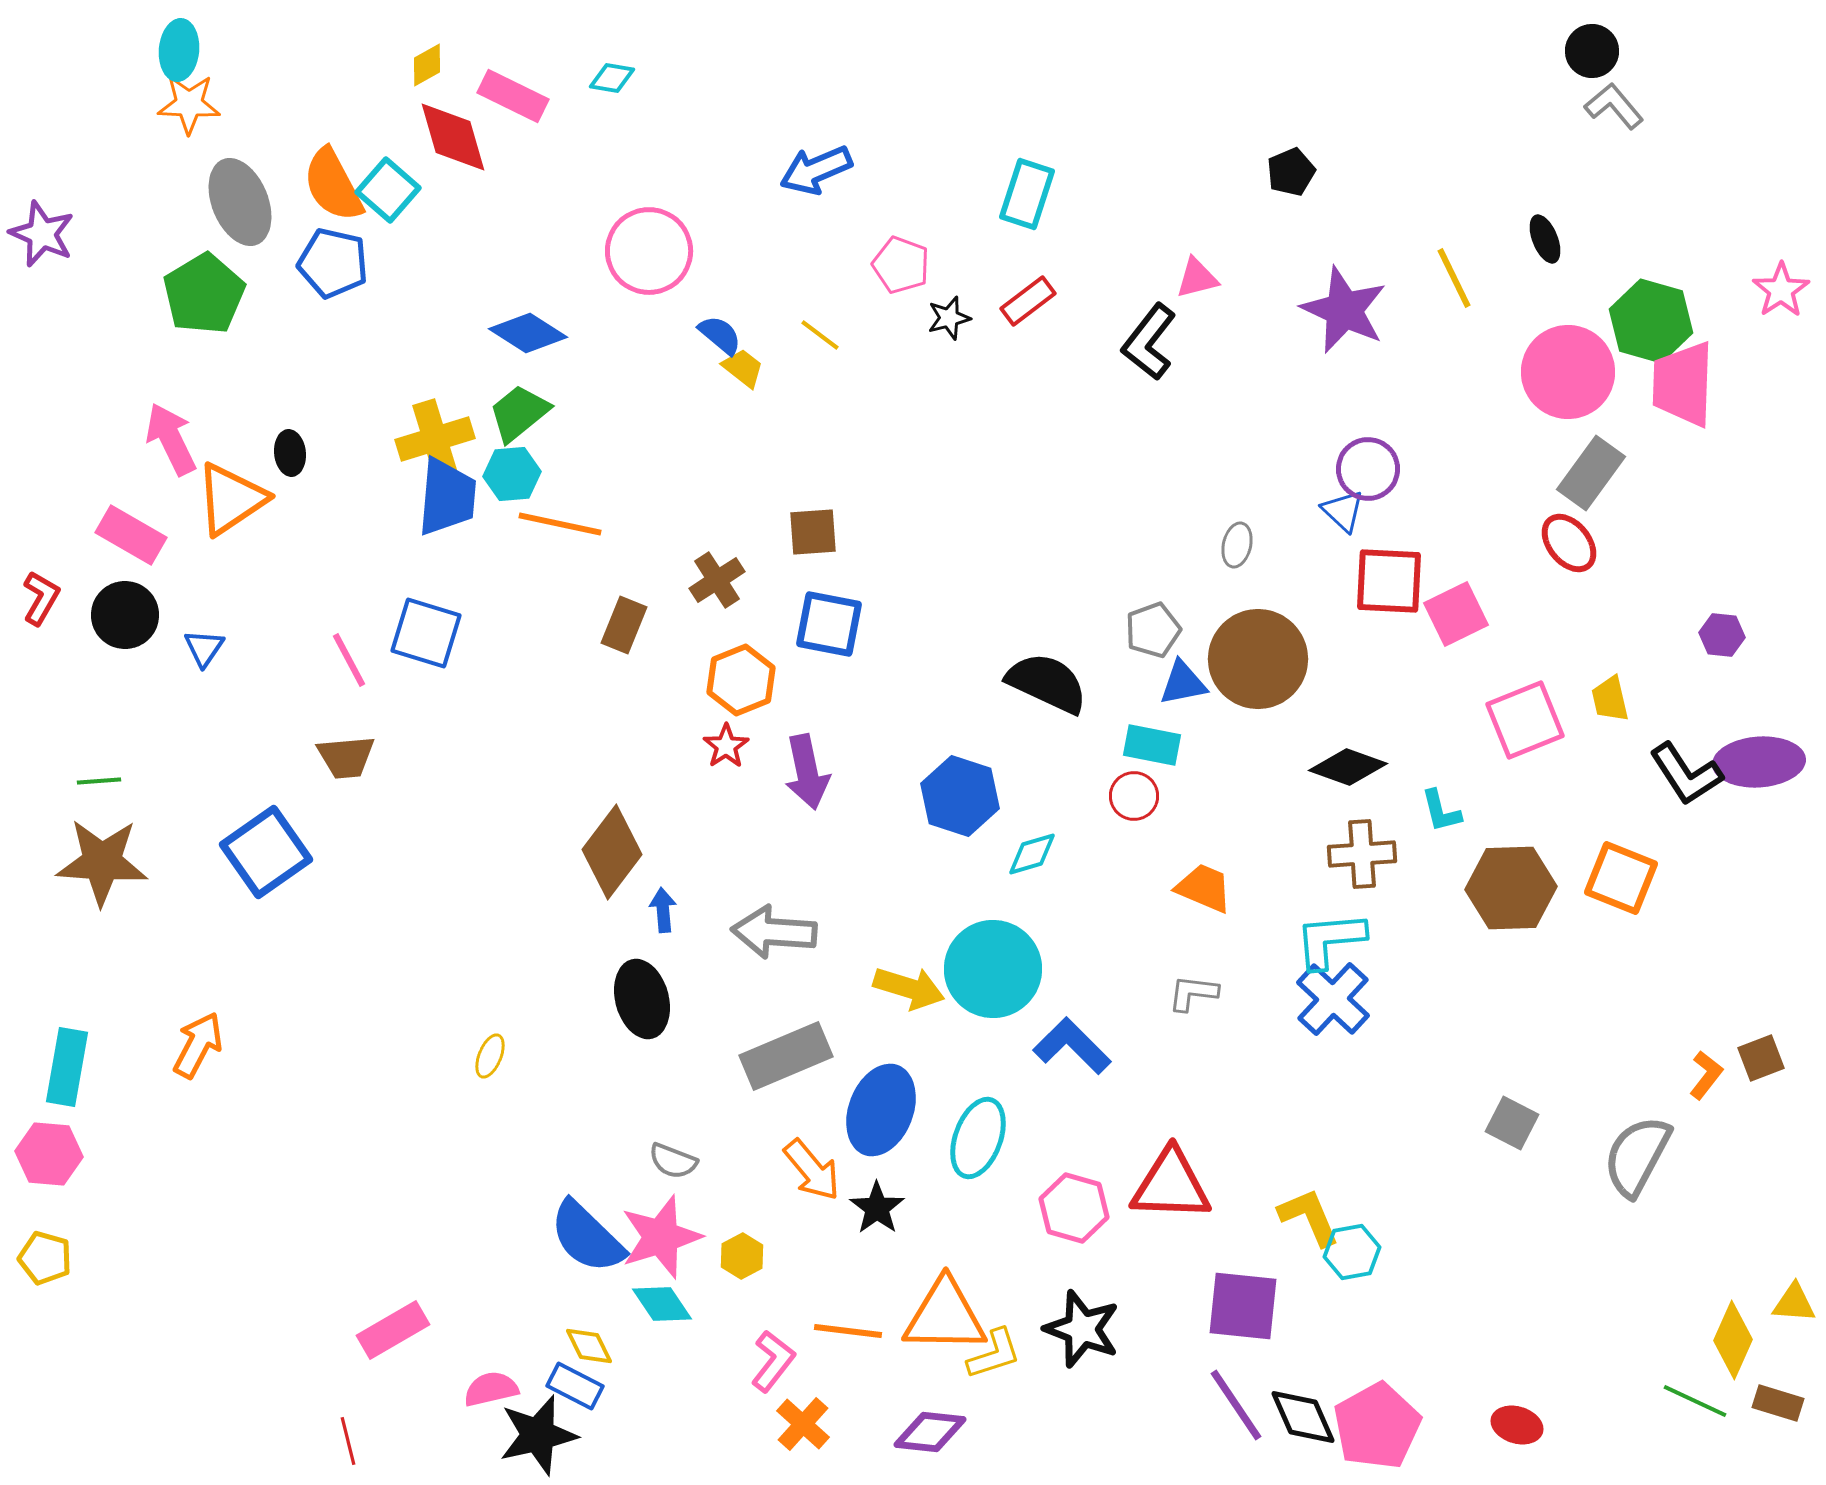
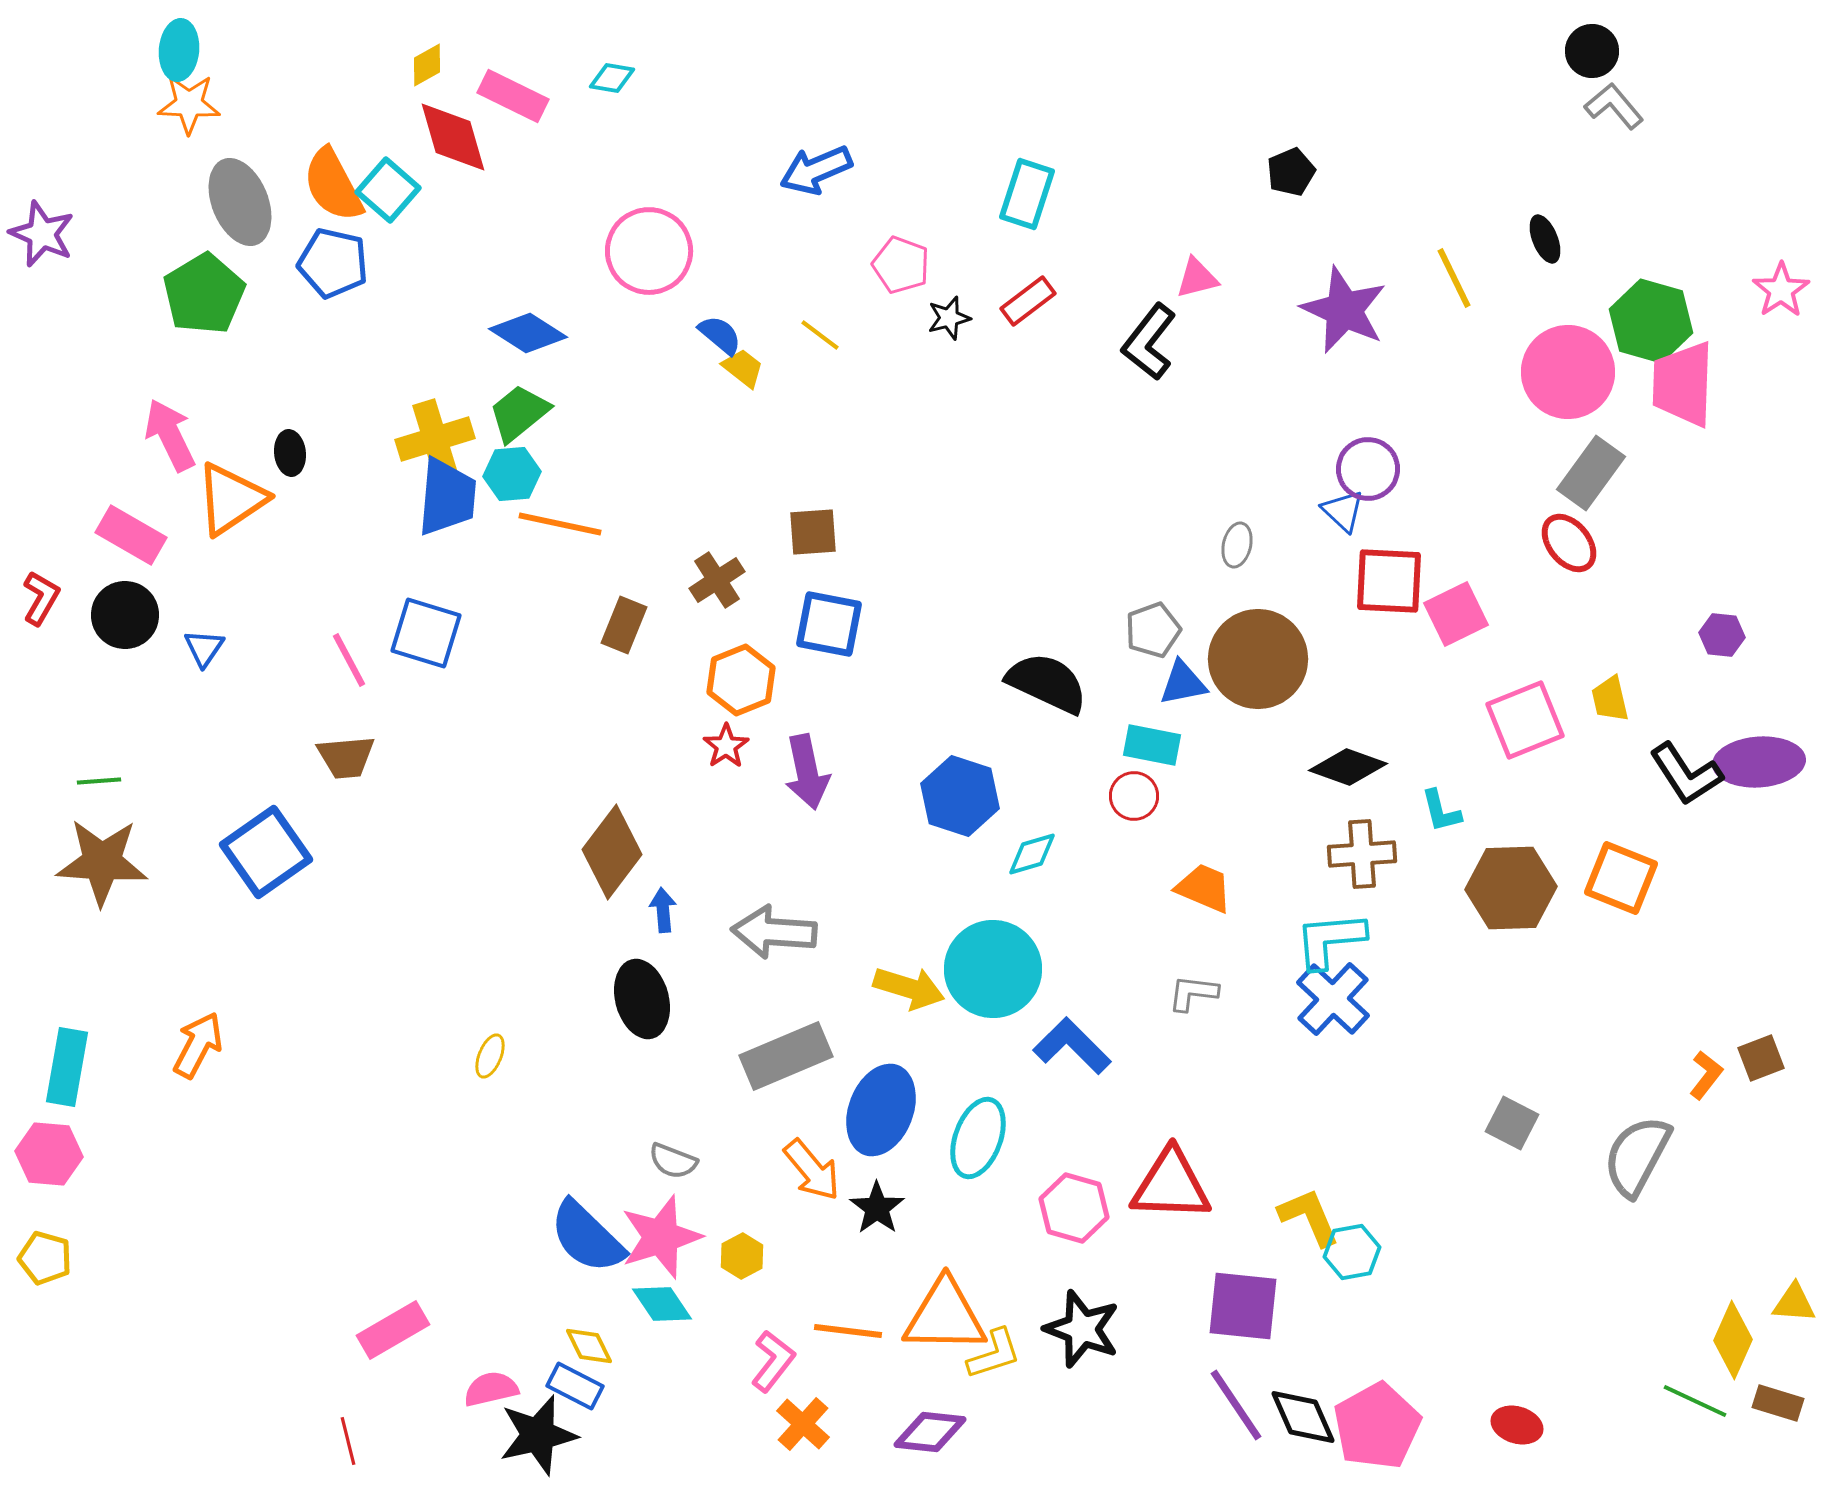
pink arrow at (171, 439): moved 1 px left, 4 px up
